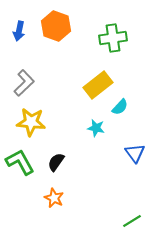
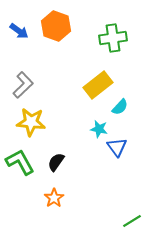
blue arrow: rotated 66 degrees counterclockwise
gray L-shape: moved 1 px left, 2 px down
cyan star: moved 3 px right, 1 px down
blue triangle: moved 18 px left, 6 px up
orange star: rotated 12 degrees clockwise
